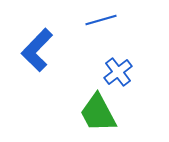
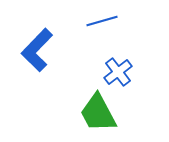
blue line: moved 1 px right, 1 px down
